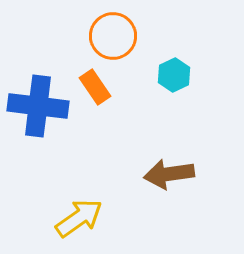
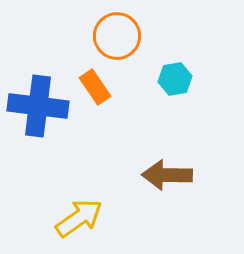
orange circle: moved 4 px right
cyan hexagon: moved 1 px right, 4 px down; rotated 16 degrees clockwise
brown arrow: moved 2 px left, 1 px down; rotated 9 degrees clockwise
